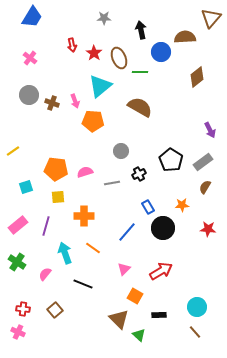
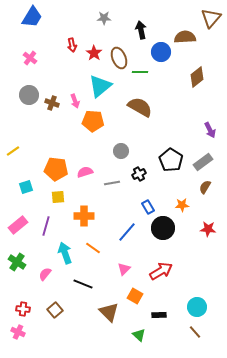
brown triangle at (119, 319): moved 10 px left, 7 px up
